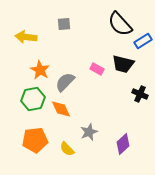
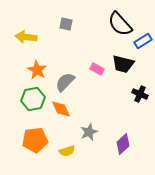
gray square: moved 2 px right; rotated 16 degrees clockwise
orange star: moved 3 px left
yellow semicircle: moved 2 px down; rotated 63 degrees counterclockwise
